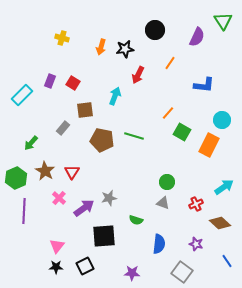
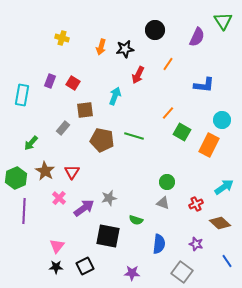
orange line at (170, 63): moved 2 px left, 1 px down
cyan rectangle at (22, 95): rotated 35 degrees counterclockwise
black square at (104, 236): moved 4 px right; rotated 15 degrees clockwise
